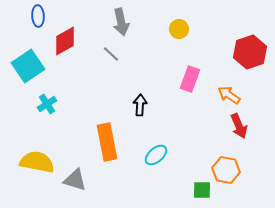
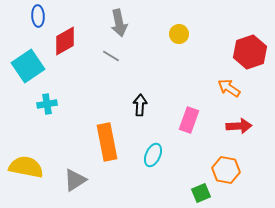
gray arrow: moved 2 px left, 1 px down
yellow circle: moved 5 px down
gray line: moved 2 px down; rotated 12 degrees counterclockwise
pink rectangle: moved 1 px left, 41 px down
orange arrow: moved 7 px up
cyan cross: rotated 24 degrees clockwise
red arrow: rotated 70 degrees counterclockwise
cyan ellipse: moved 3 px left; rotated 25 degrees counterclockwise
yellow semicircle: moved 11 px left, 5 px down
gray triangle: rotated 50 degrees counterclockwise
green square: moved 1 px left, 3 px down; rotated 24 degrees counterclockwise
